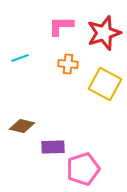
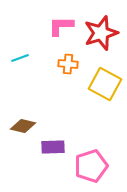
red star: moved 3 px left
brown diamond: moved 1 px right
pink pentagon: moved 8 px right, 3 px up
